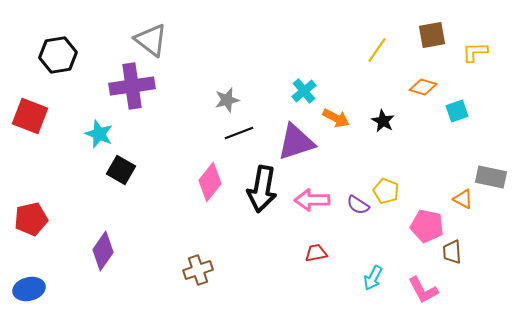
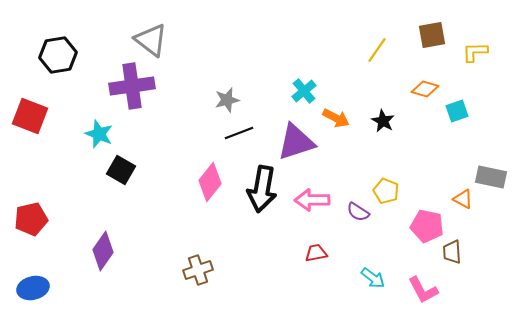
orange diamond: moved 2 px right, 2 px down
purple semicircle: moved 7 px down
cyan arrow: rotated 80 degrees counterclockwise
blue ellipse: moved 4 px right, 1 px up
